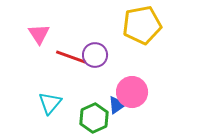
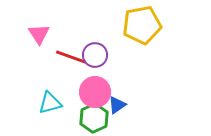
pink circle: moved 37 px left
cyan triangle: rotated 35 degrees clockwise
